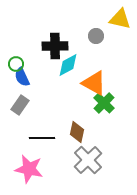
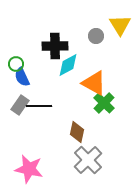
yellow triangle: moved 6 px down; rotated 45 degrees clockwise
black line: moved 3 px left, 32 px up
